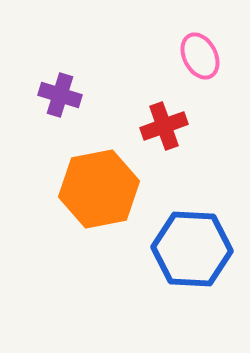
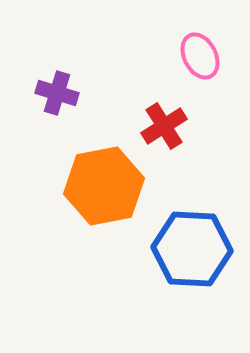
purple cross: moved 3 px left, 2 px up
red cross: rotated 12 degrees counterclockwise
orange hexagon: moved 5 px right, 3 px up
